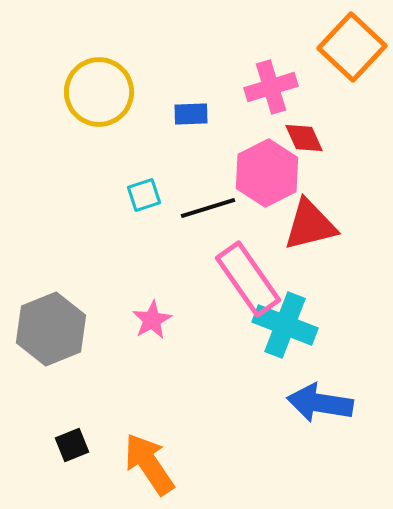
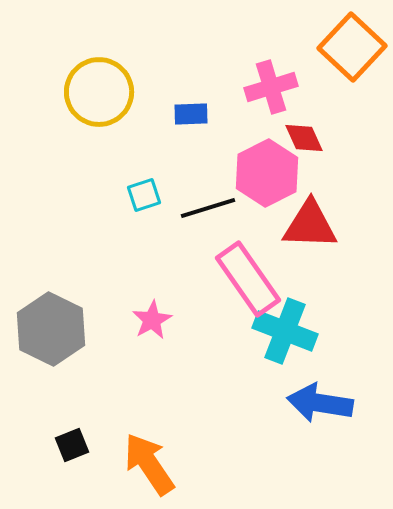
red triangle: rotated 16 degrees clockwise
cyan cross: moved 6 px down
gray hexagon: rotated 12 degrees counterclockwise
